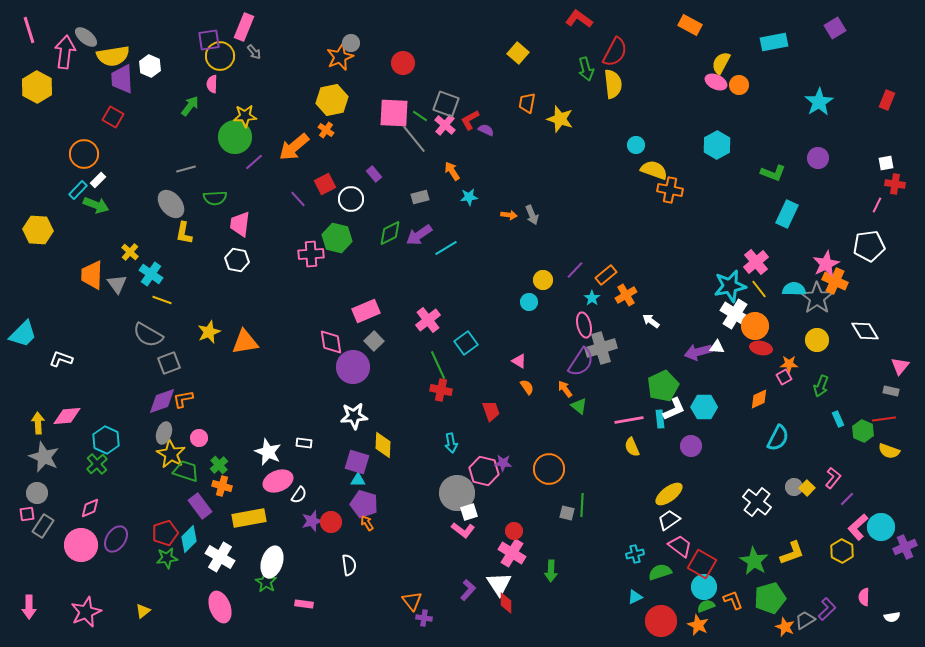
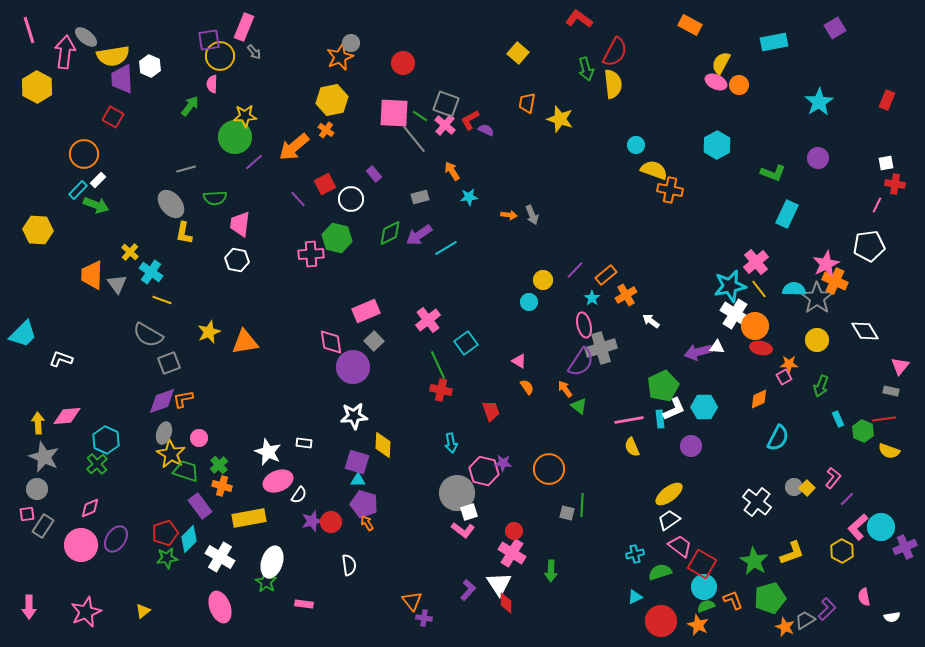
cyan cross at (151, 274): moved 2 px up
gray circle at (37, 493): moved 4 px up
pink semicircle at (864, 597): rotated 12 degrees counterclockwise
